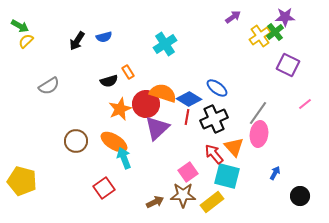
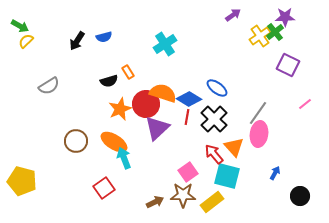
purple arrow: moved 2 px up
black cross: rotated 20 degrees counterclockwise
